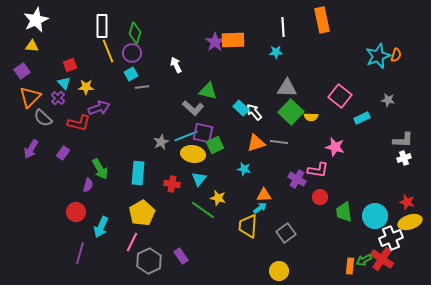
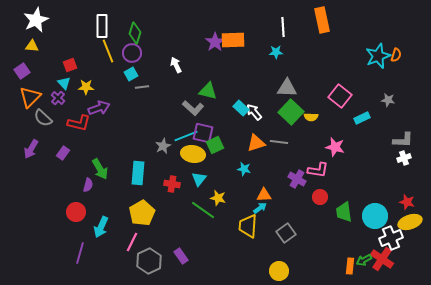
gray star at (161, 142): moved 2 px right, 4 px down
